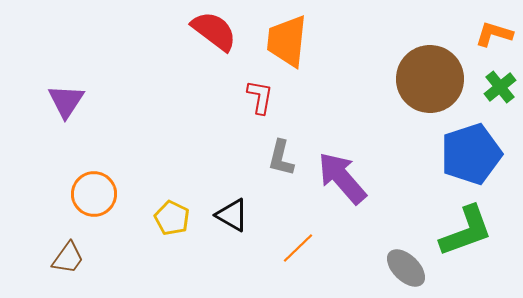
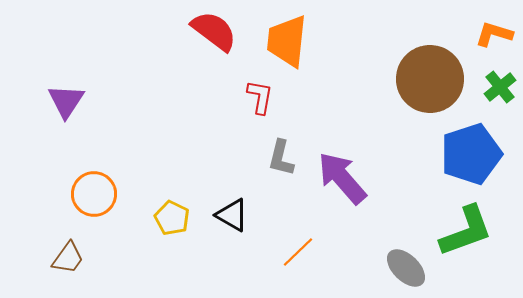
orange line: moved 4 px down
